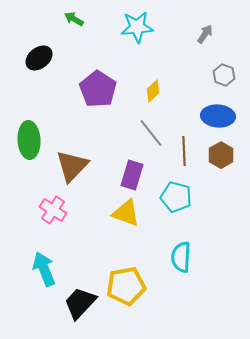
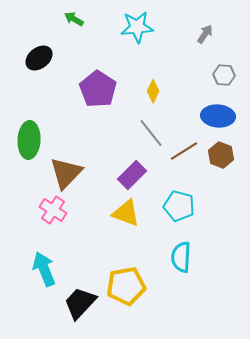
gray hexagon: rotated 15 degrees counterclockwise
yellow diamond: rotated 20 degrees counterclockwise
green ellipse: rotated 6 degrees clockwise
brown line: rotated 60 degrees clockwise
brown hexagon: rotated 10 degrees counterclockwise
brown triangle: moved 6 px left, 7 px down
purple rectangle: rotated 28 degrees clockwise
cyan pentagon: moved 3 px right, 9 px down
